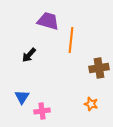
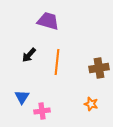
orange line: moved 14 px left, 22 px down
